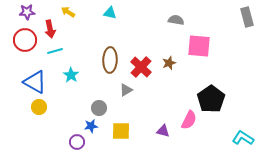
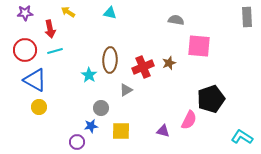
purple star: moved 2 px left, 1 px down
gray rectangle: rotated 12 degrees clockwise
red circle: moved 10 px down
red cross: moved 2 px right; rotated 25 degrees clockwise
cyan star: moved 18 px right
blue triangle: moved 2 px up
black pentagon: rotated 16 degrees clockwise
gray circle: moved 2 px right
cyan L-shape: moved 1 px left, 1 px up
